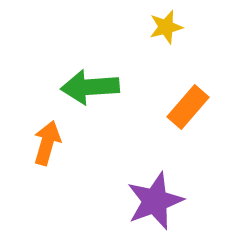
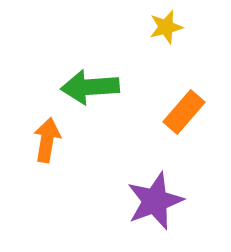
orange rectangle: moved 4 px left, 5 px down
orange arrow: moved 3 px up; rotated 6 degrees counterclockwise
